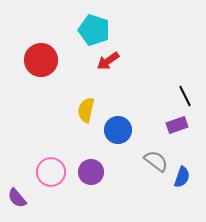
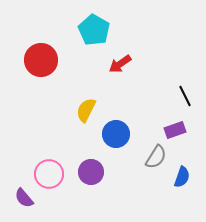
cyan pentagon: rotated 12 degrees clockwise
red arrow: moved 12 px right, 3 px down
yellow semicircle: rotated 15 degrees clockwise
purple rectangle: moved 2 px left, 5 px down
blue circle: moved 2 px left, 4 px down
gray semicircle: moved 4 px up; rotated 85 degrees clockwise
pink circle: moved 2 px left, 2 px down
purple semicircle: moved 7 px right
